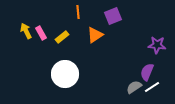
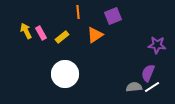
purple semicircle: moved 1 px right, 1 px down
gray semicircle: rotated 28 degrees clockwise
